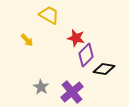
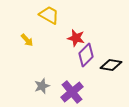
black diamond: moved 7 px right, 4 px up
gray star: moved 1 px right, 1 px up; rotated 21 degrees clockwise
